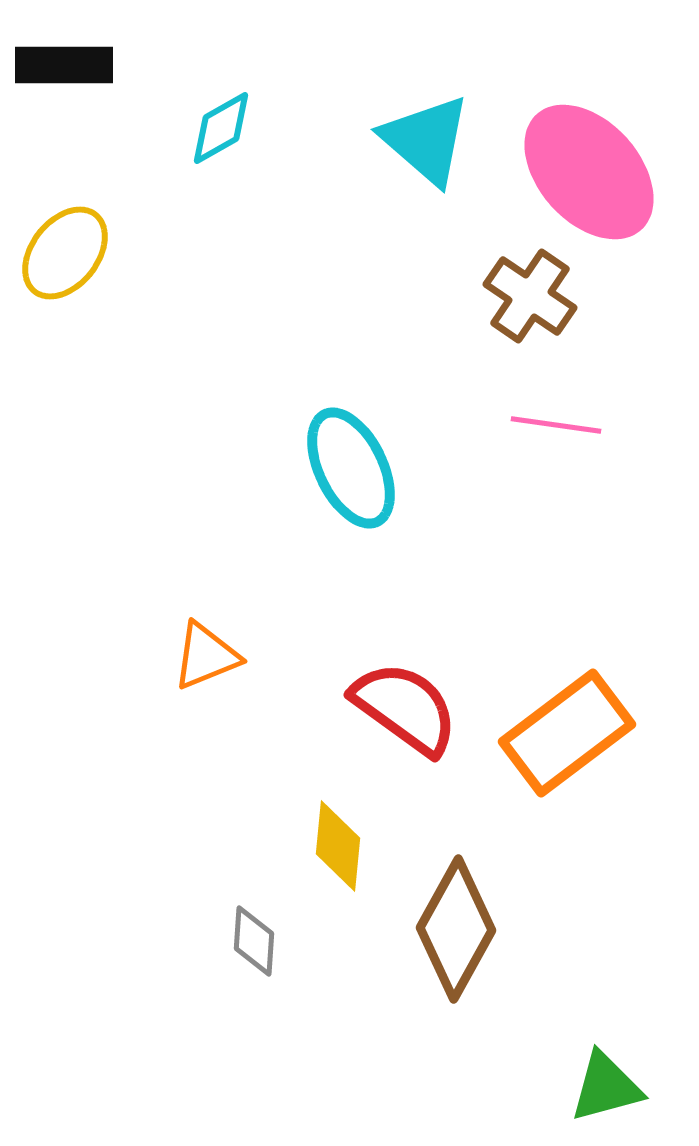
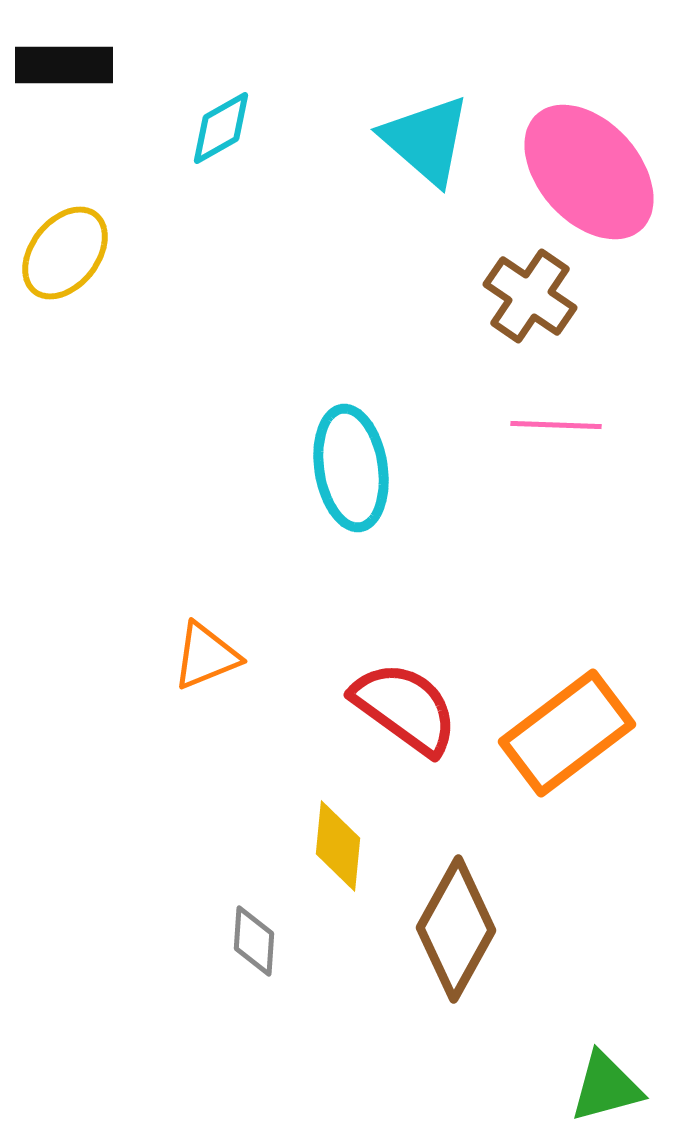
pink line: rotated 6 degrees counterclockwise
cyan ellipse: rotated 17 degrees clockwise
